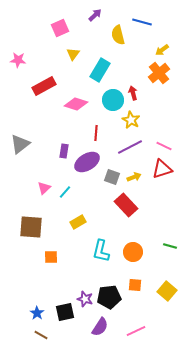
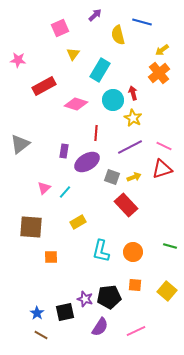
yellow star at (131, 120): moved 2 px right, 2 px up
